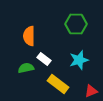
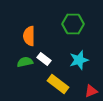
green hexagon: moved 3 px left
green semicircle: moved 1 px left, 6 px up
